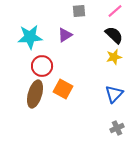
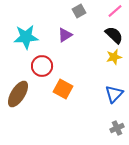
gray square: rotated 24 degrees counterclockwise
cyan star: moved 4 px left
brown ellipse: moved 17 px left; rotated 16 degrees clockwise
